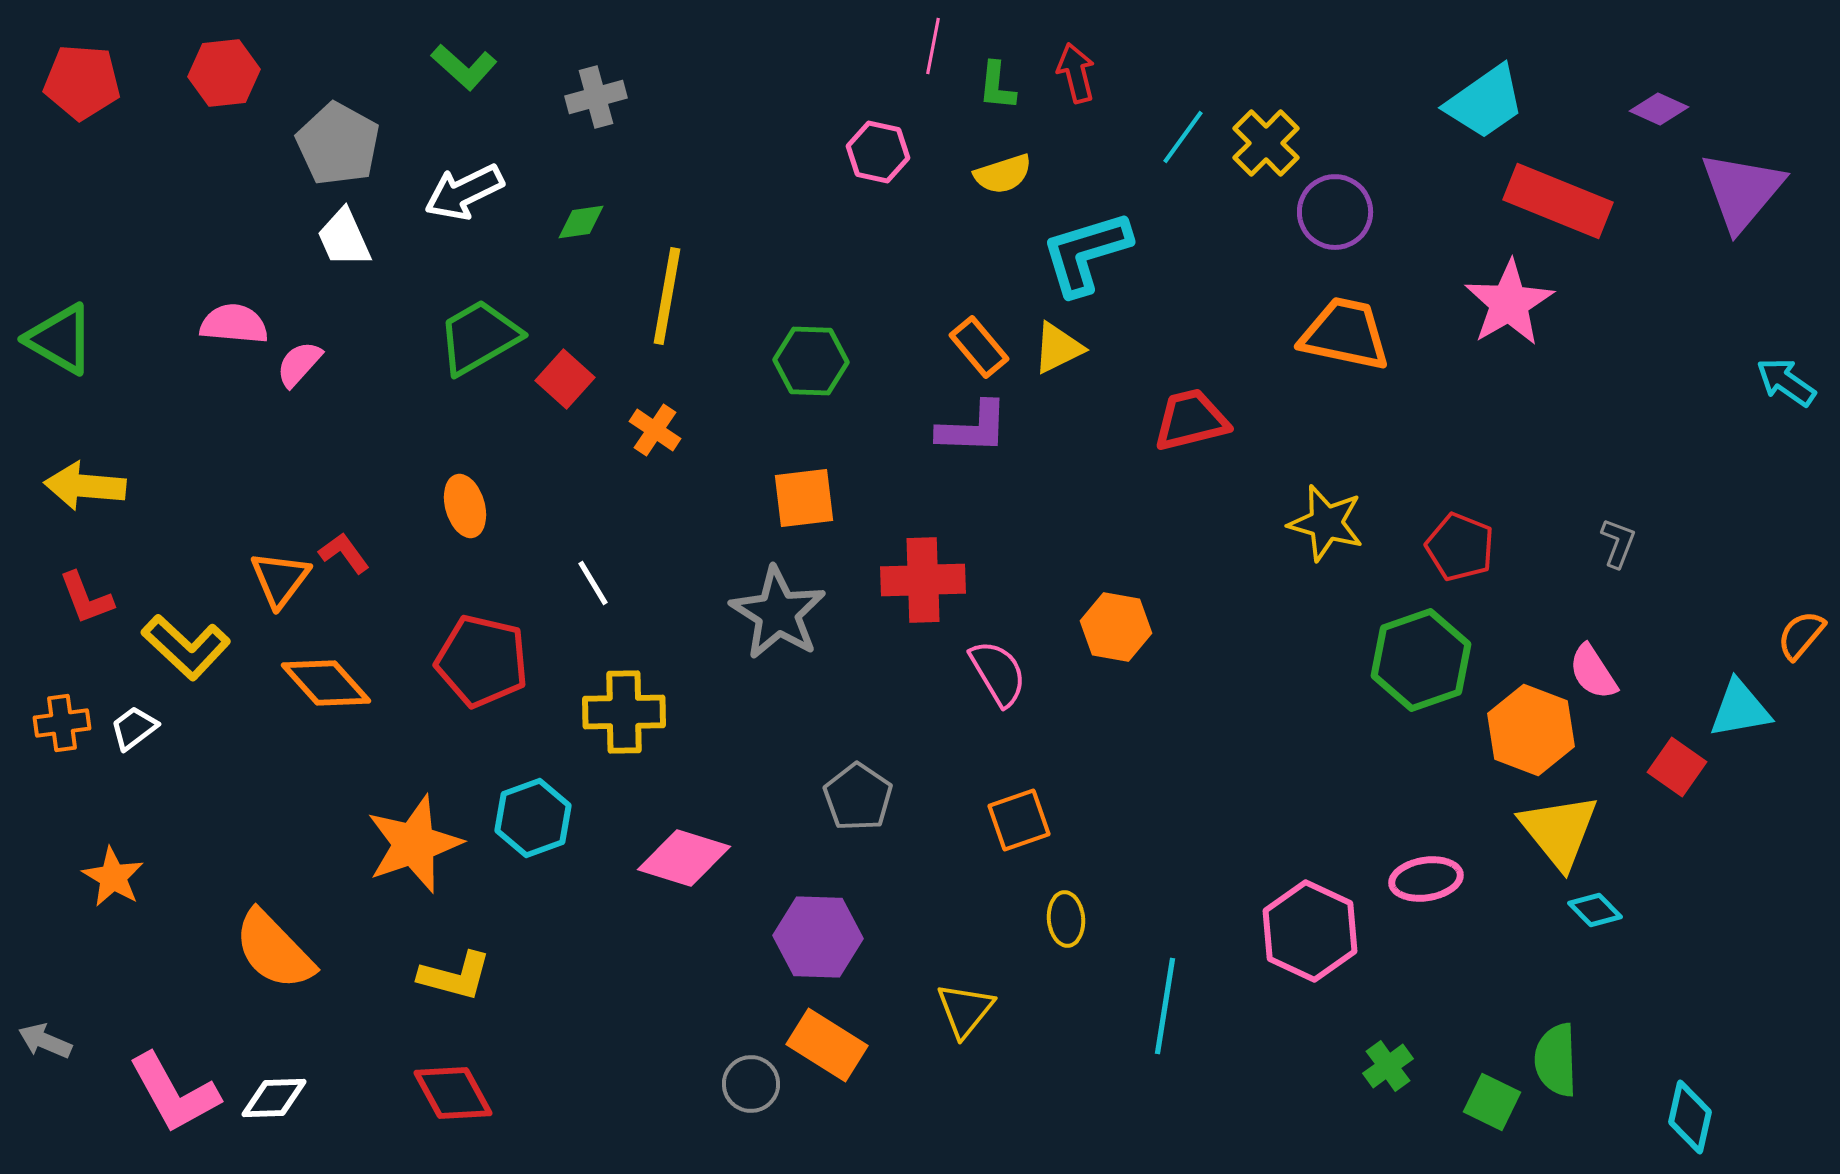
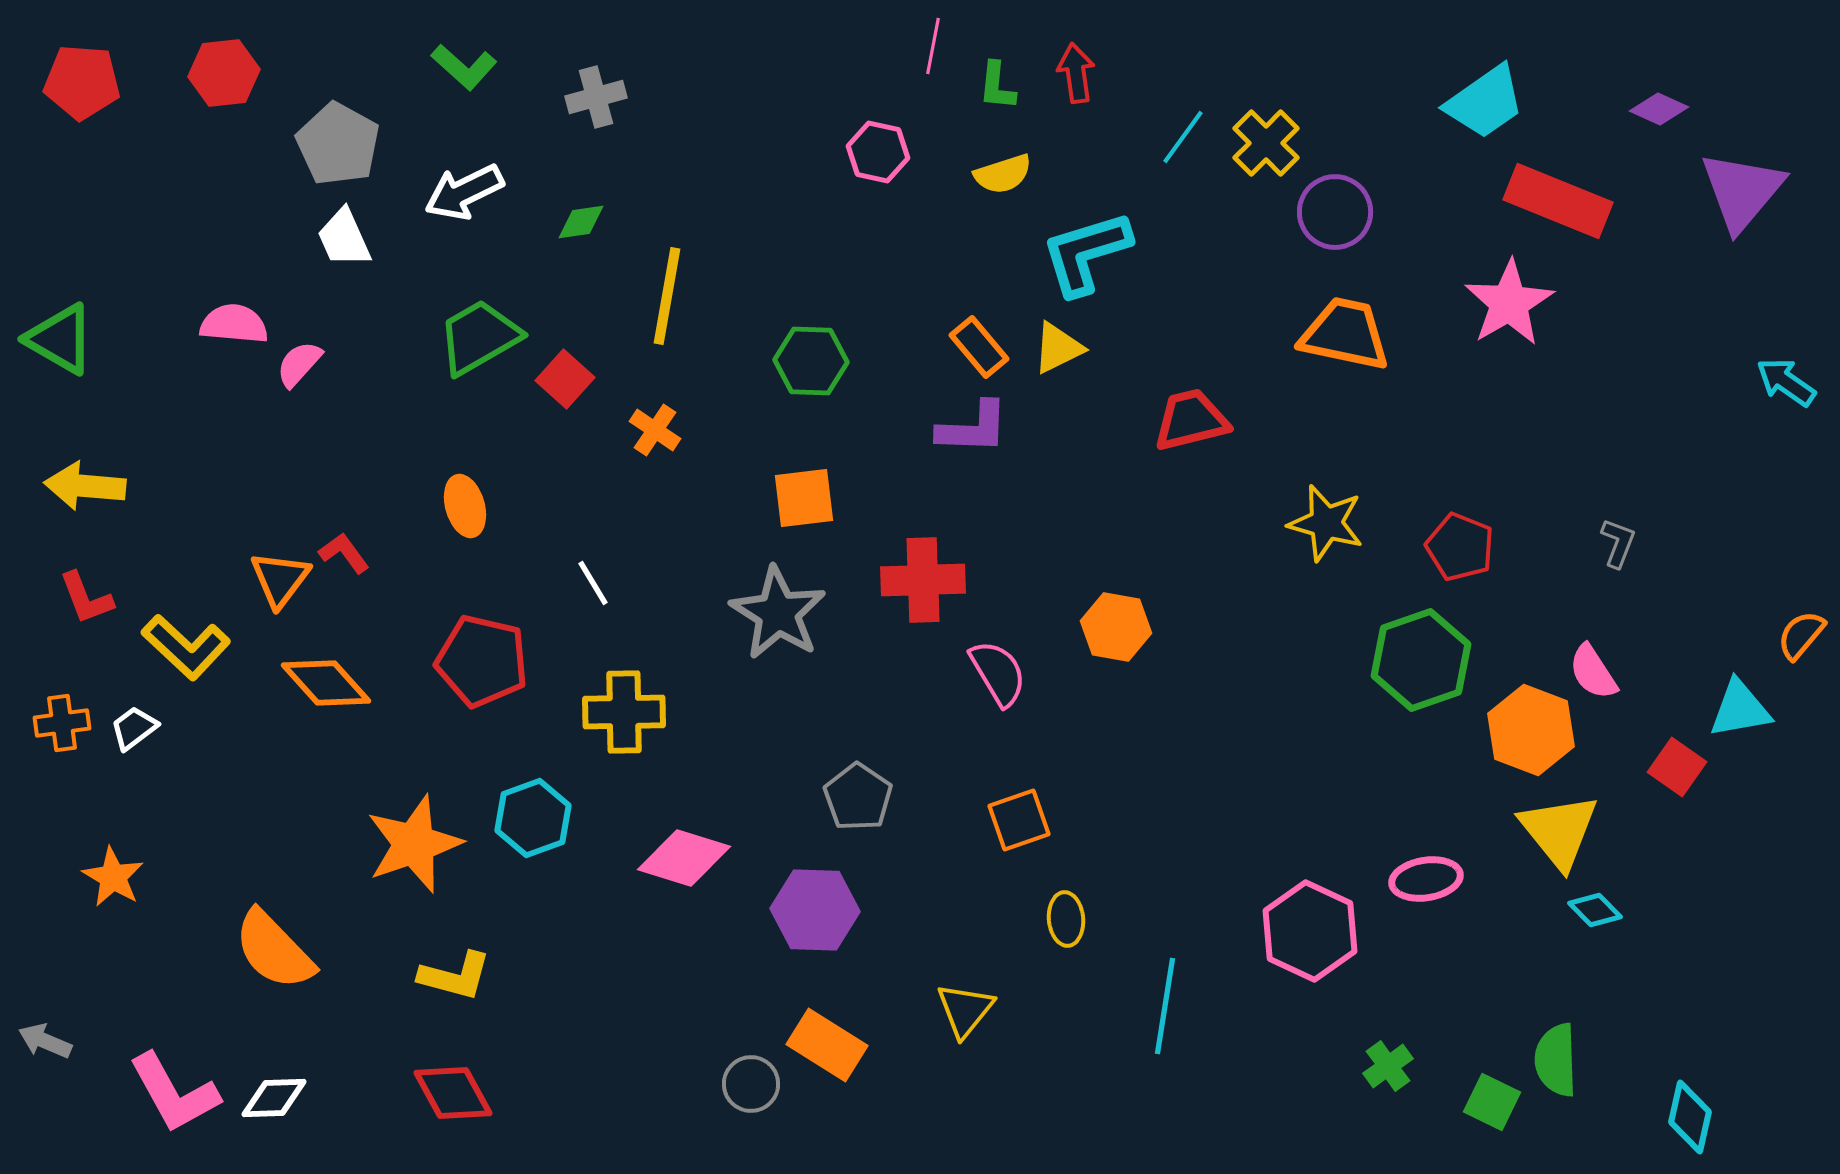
red arrow at (1076, 73): rotated 6 degrees clockwise
purple hexagon at (818, 937): moved 3 px left, 27 px up
